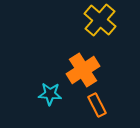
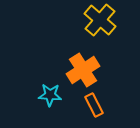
cyan star: moved 1 px down
orange rectangle: moved 3 px left
